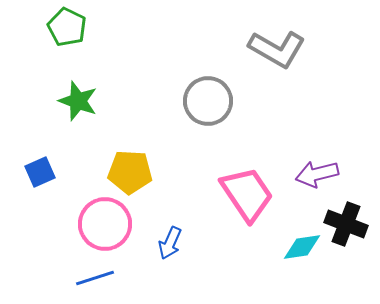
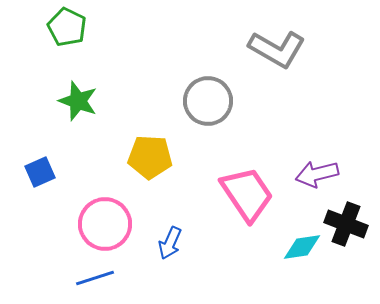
yellow pentagon: moved 20 px right, 15 px up
